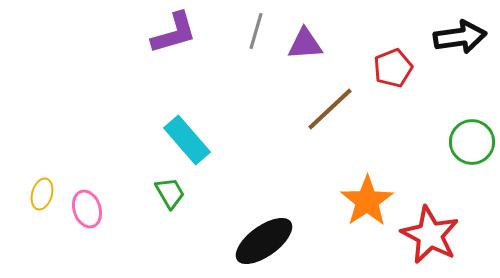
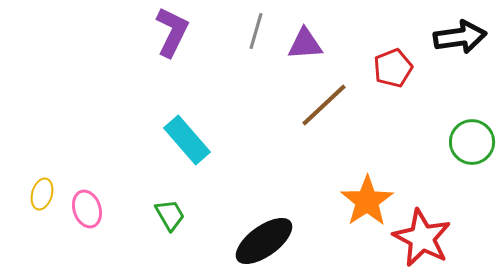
purple L-shape: moved 2 px left, 1 px up; rotated 48 degrees counterclockwise
brown line: moved 6 px left, 4 px up
green trapezoid: moved 22 px down
red star: moved 8 px left, 3 px down
